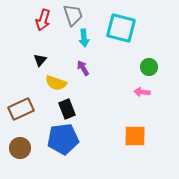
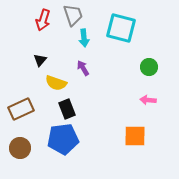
pink arrow: moved 6 px right, 8 px down
